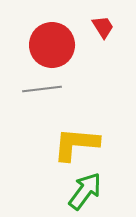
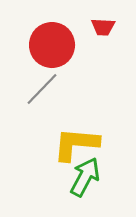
red trapezoid: rotated 125 degrees clockwise
gray line: rotated 39 degrees counterclockwise
green arrow: moved 14 px up; rotated 9 degrees counterclockwise
